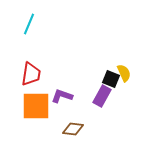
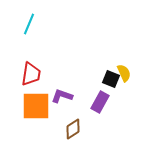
purple rectangle: moved 2 px left, 6 px down
brown diamond: rotated 40 degrees counterclockwise
